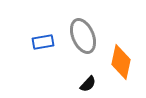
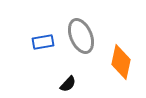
gray ellipse: moved 2 px left
black semicircle: moved 20 px left
